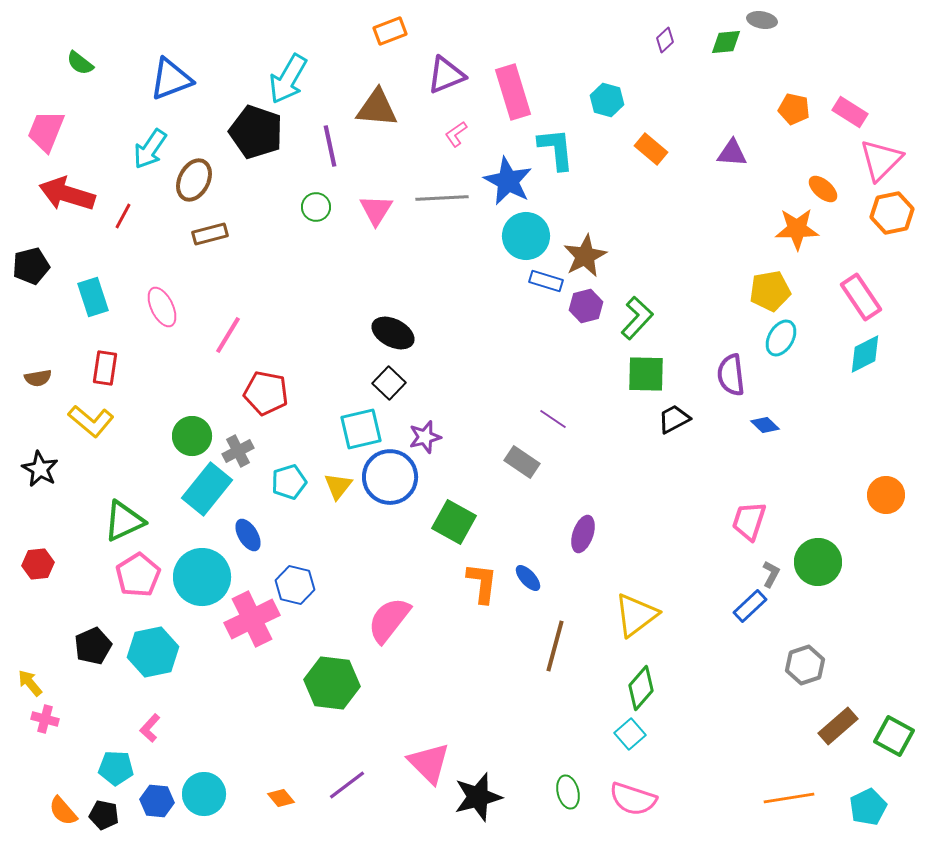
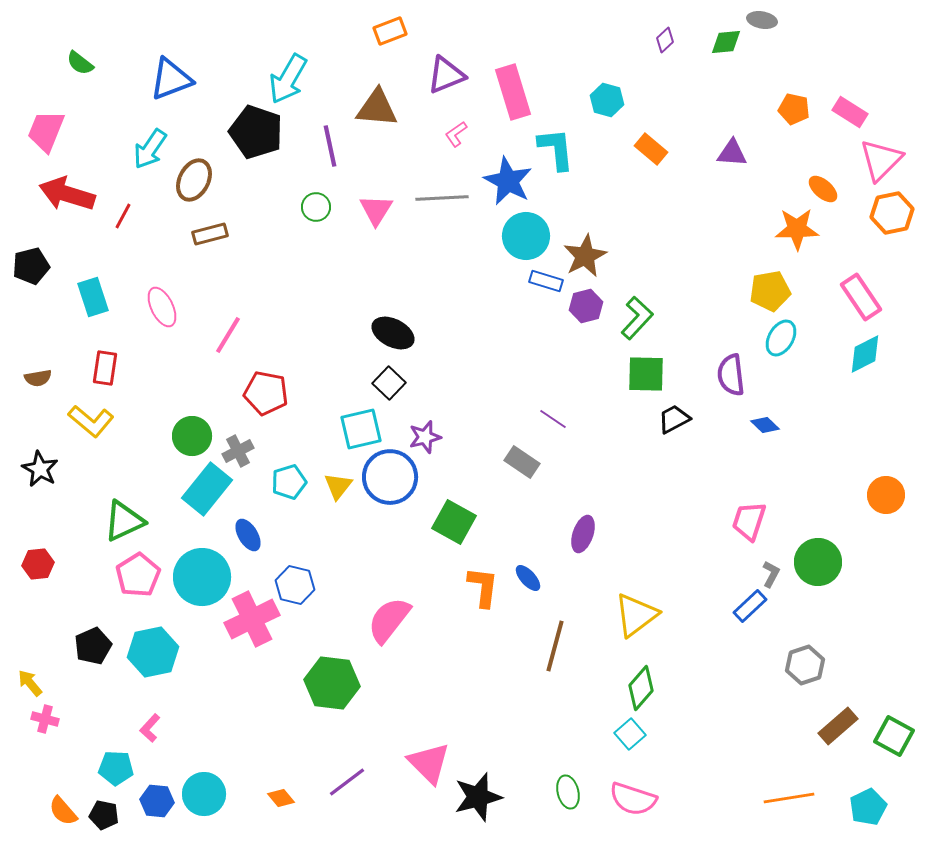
orange L-shape at (482, 583): moved 1 px right, 4 px down
purple line at (347, 785): moved 3 px up
